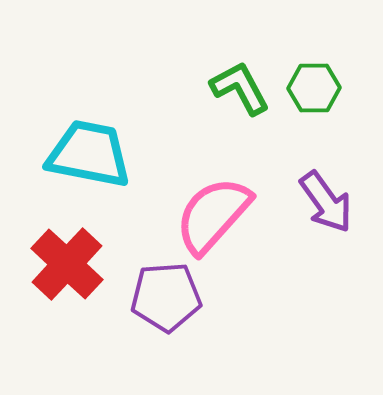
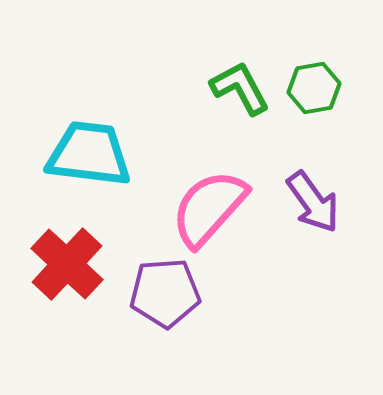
green hexagon: rotated 9 degrees counterclockwise
cyan trapezoid: rotated 4 degrees counterclockwise
purple arrow: moved 13 px left
pink semicircle: moved 4 px left, 7 px up
purple pentagon: moved 1 px left, 4 px up
